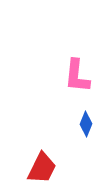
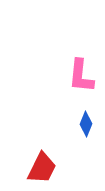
pink L-shape: moved 4 px right
